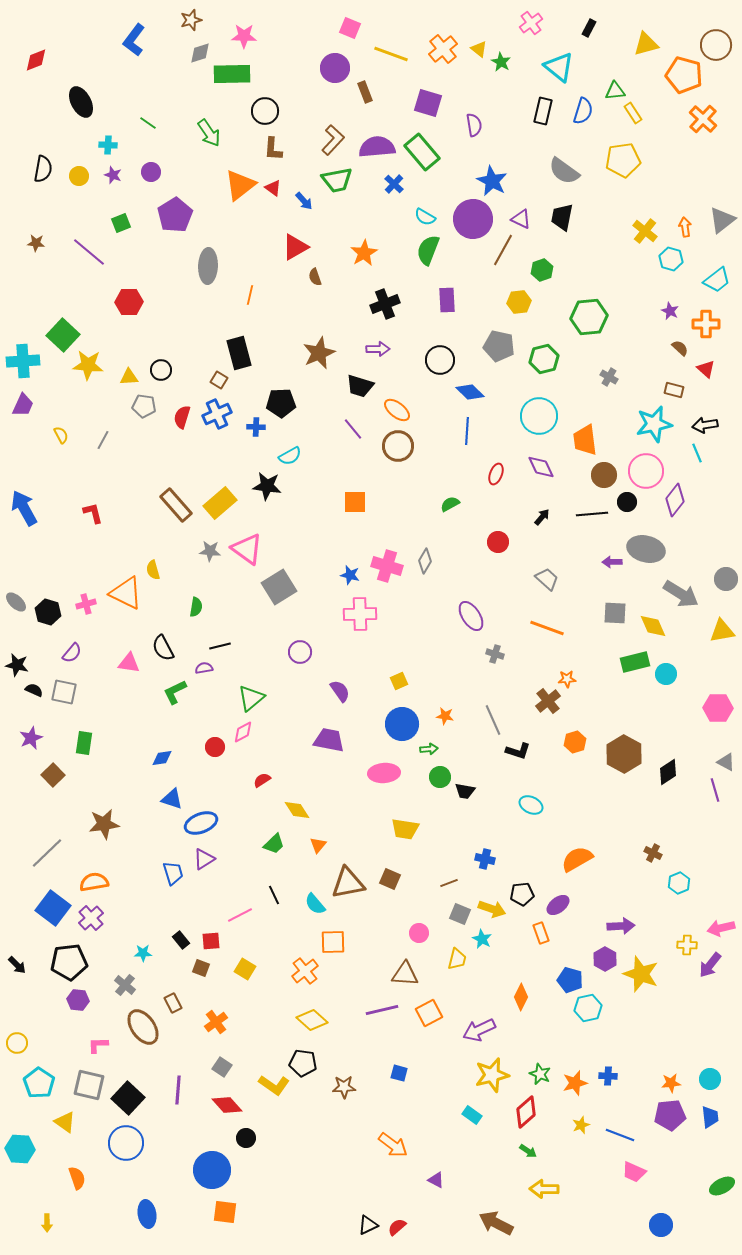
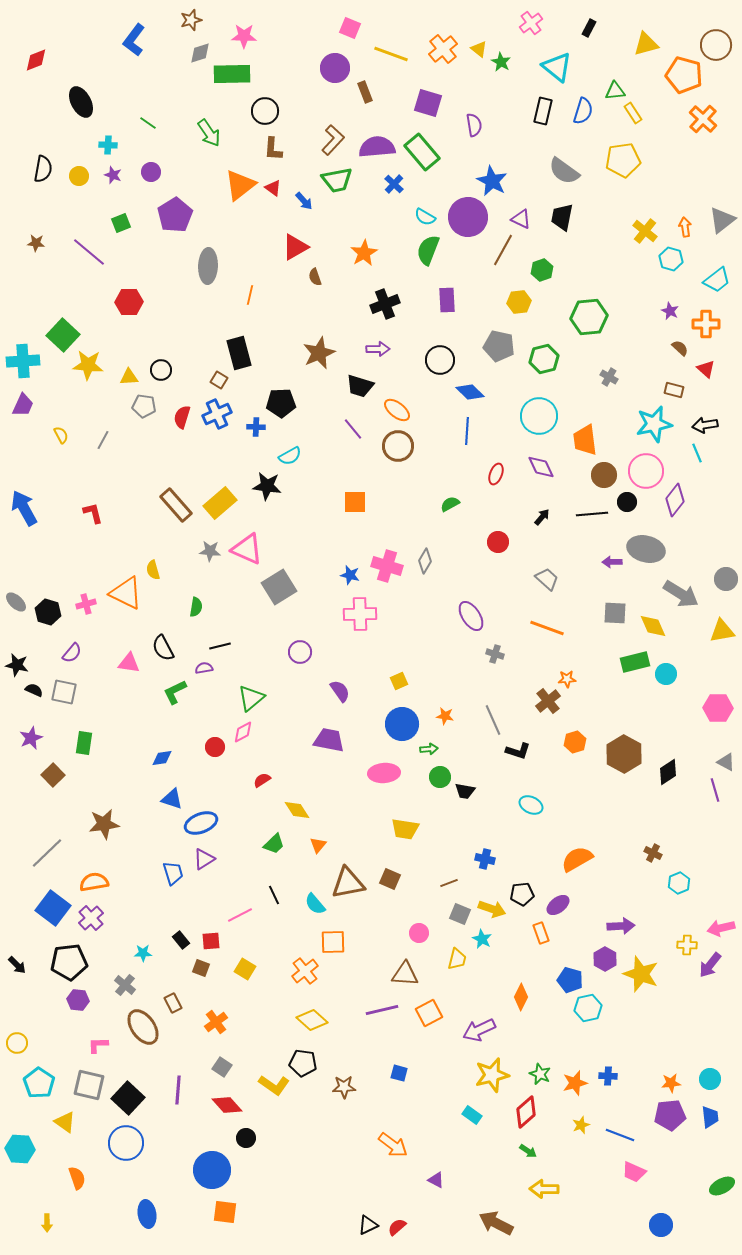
cyan triangle at (559, 67): moved 2 px left
purple circle at (473, 219): moved 5 px left, 2 px up
pink triangle at (247, 549): rotated 12 degrees counterclockwise
